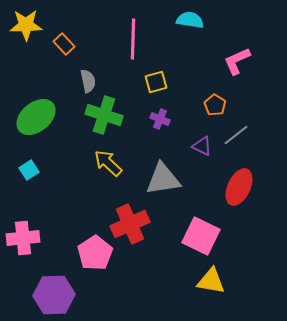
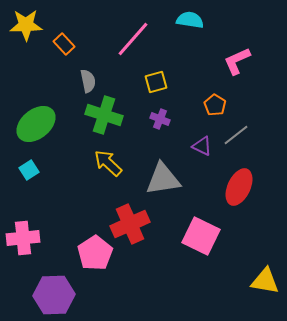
pink line: rotated 39 degrees clockwise
green ellipse: moved 7 px down
yellow triangle: moved 54 px right
